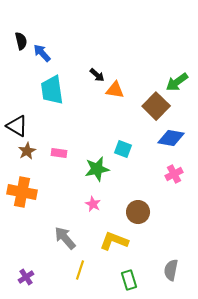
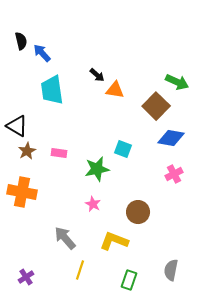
green arrow: rotated 120 degrees counterclockwise
green rectangle: rotated 36 degrees clockwise
